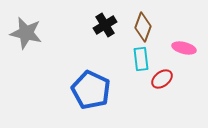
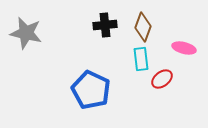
black cross: rotated 25 degrees clockwise
